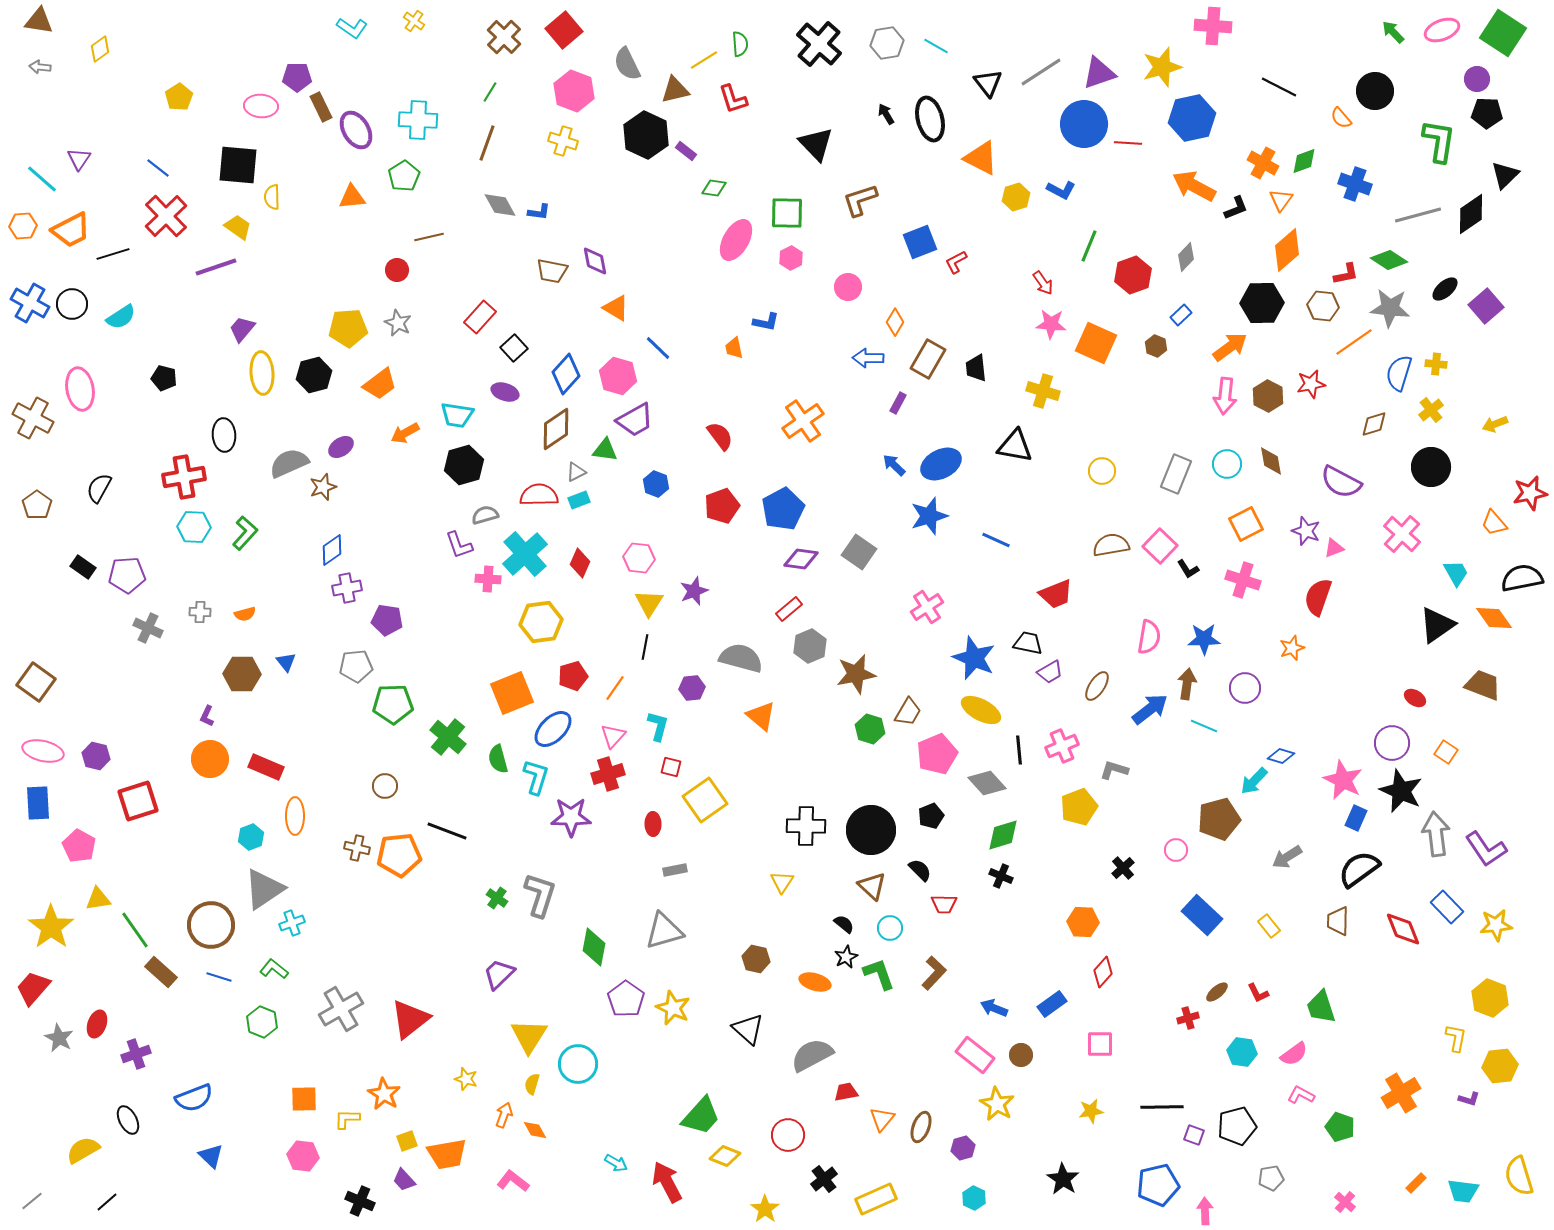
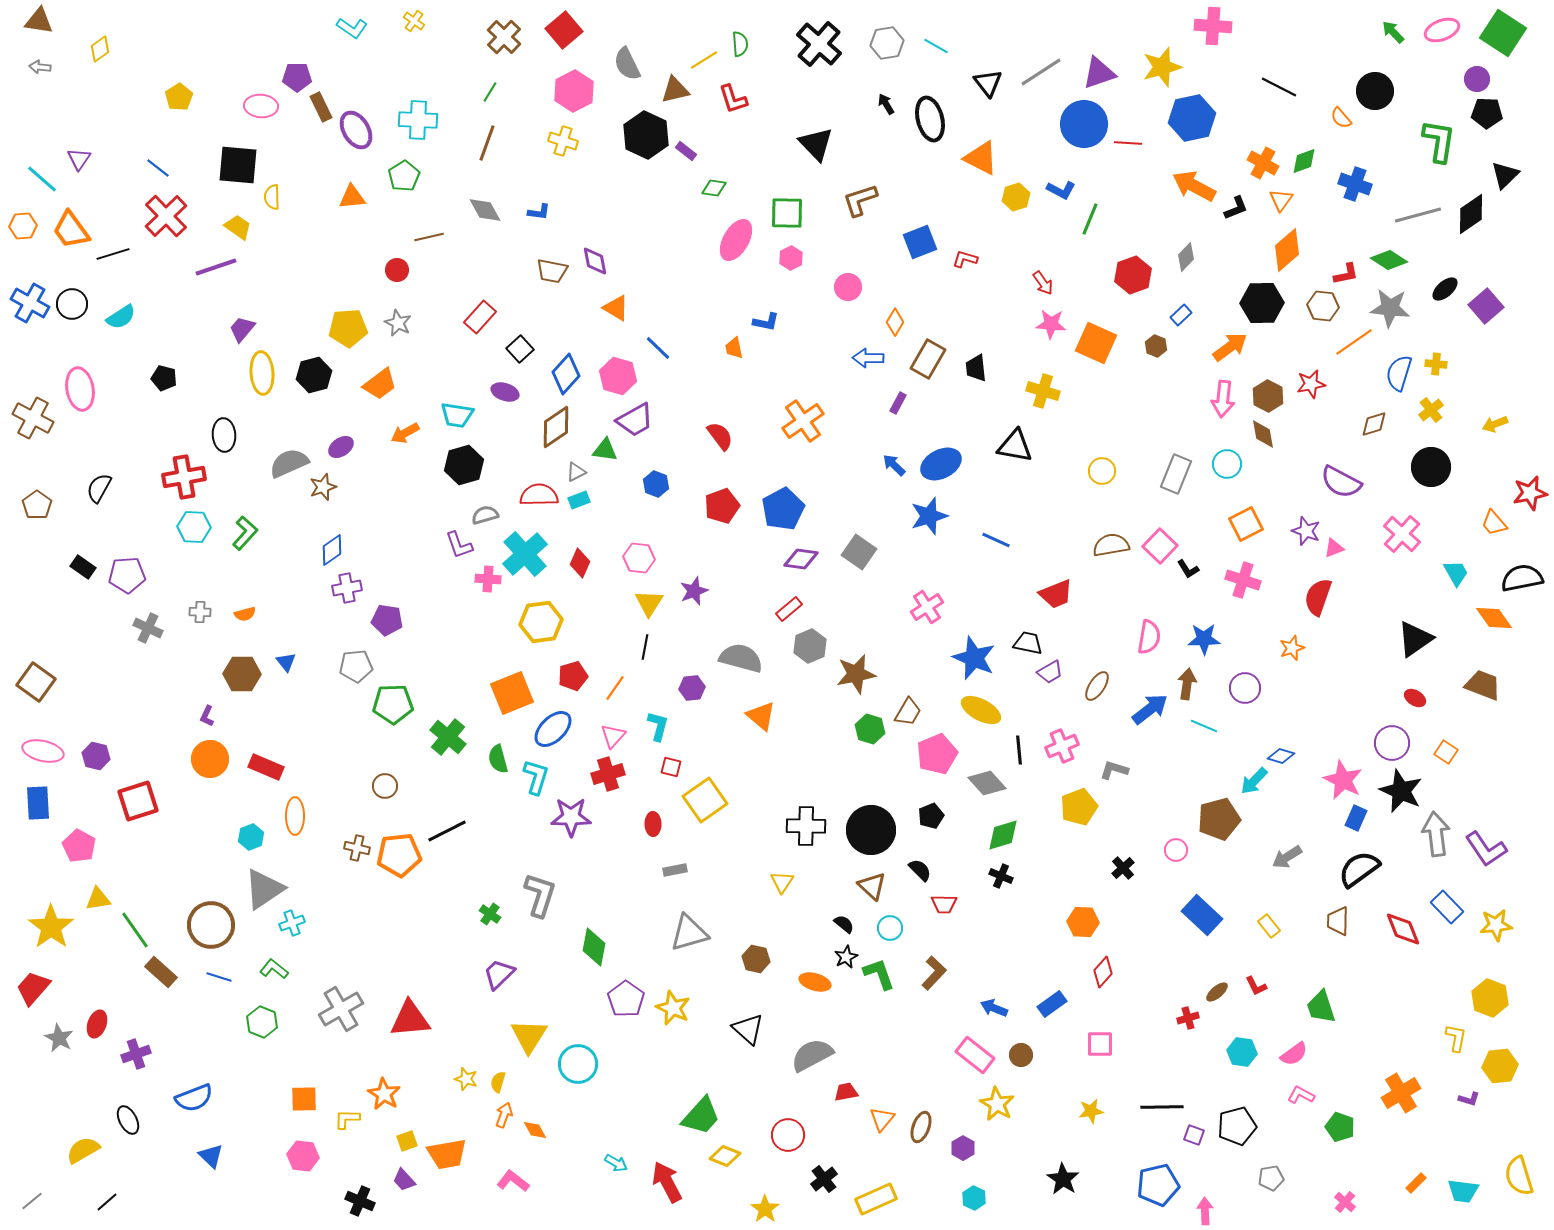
pink hexagon at (574, 91): rotated 12 degrees clockwise
black arrow at (886, 114): moved 10 px up
gray diamond at (500, 205): moved 15 px left, 5 px down
orange trapezoid at (71, 230): rotated 81 degrees clockwise
green line at (1089, 246): moved 1 px right, 27 px up
red L-shape at (956, 262): moved 9 px right, 3 px up; rotated 45 degrees clockwise
black square at (514, 348): moved 6 px right, 1 px down
pink arrow at (1225, 396): moved 2 px left, 3 px down
brown diamond at (556, 429): moved 2 px up
brown diamond at (1271, 461): moved 8 px left, 27 px up
black triangle at (1437, 625): moved 22 px left, 14 px down
black line at (447, 831): rotated 48 degrees counterclockwise
green cross at (497, 898): moved 7 px left, 16 px down
gray triangle at (664, 931): moved 25 px right, 2 px down
red L-shape at (1258, 993): moved 2 px left, 7 px up
red triangle at (410, 1019): rotated 33 degrees clockwise
yellow semicircle at (532, 1084): moved 34 px left, 2 px up
purple hexagon at (963, 1148): rotated 15 degrees counterclockwise
